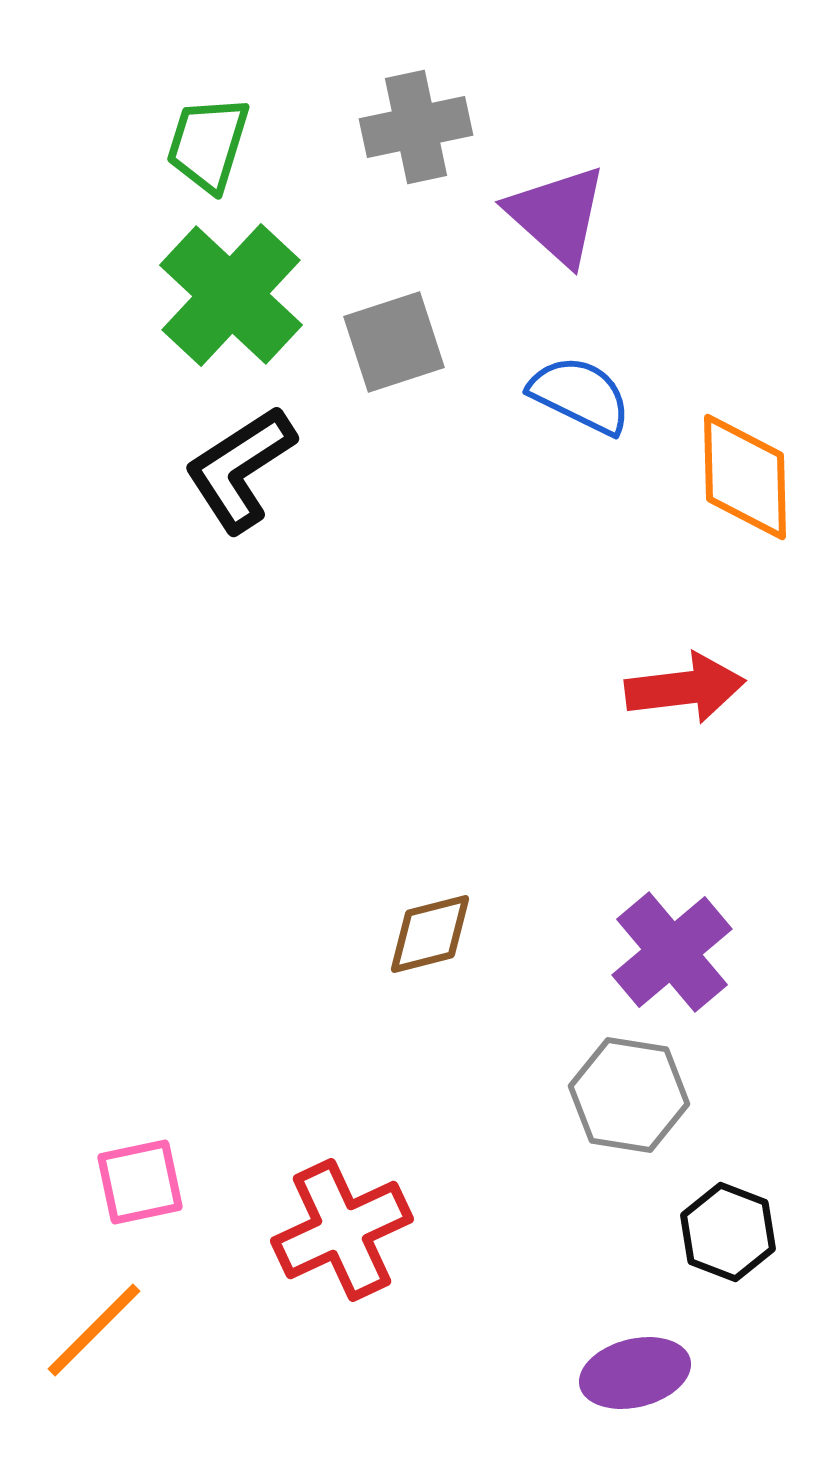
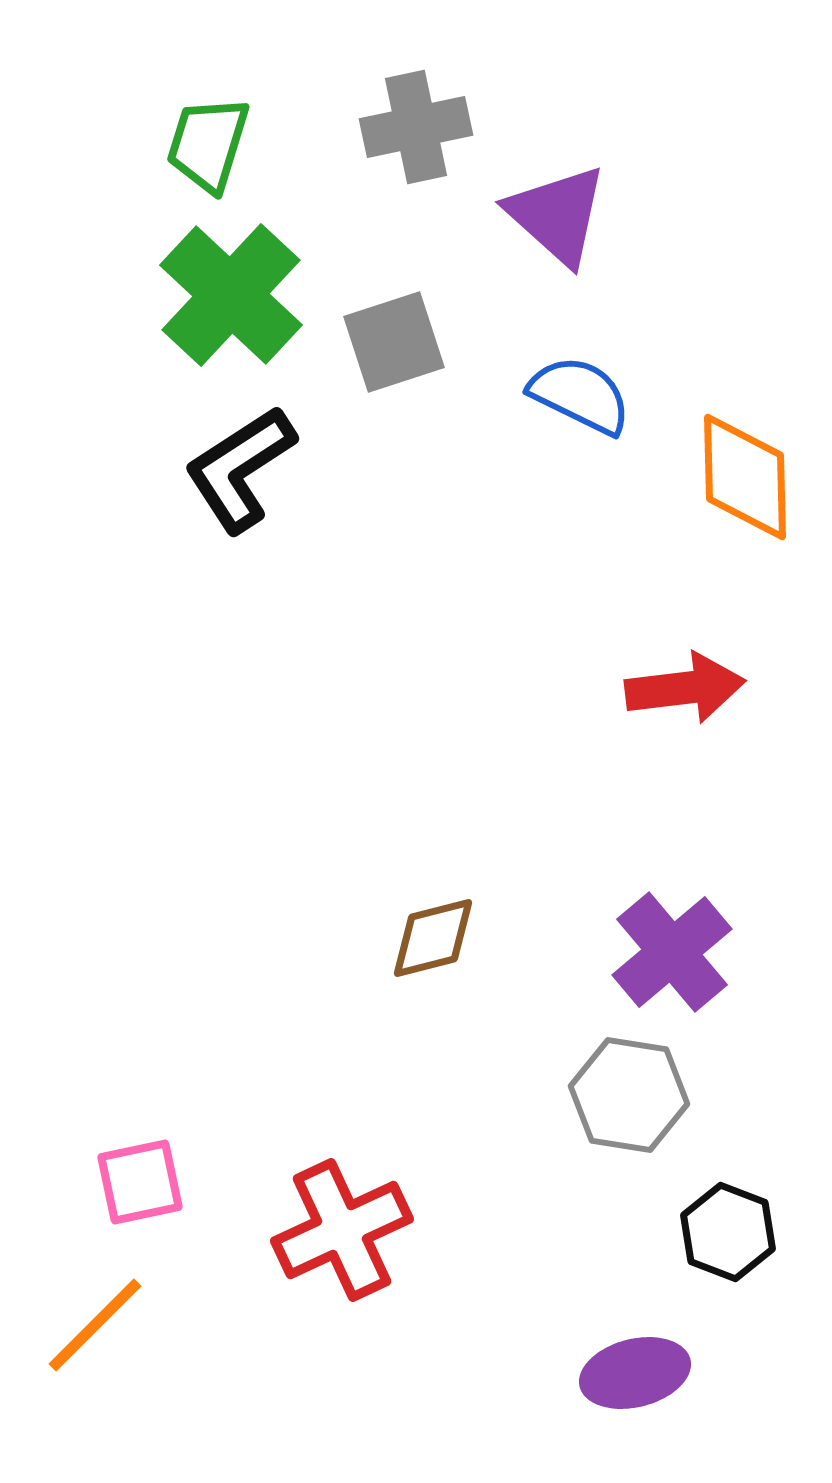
brown diamond: moved 3 px right, 4 px down
orange line: moved 1 px right, 5 px up
